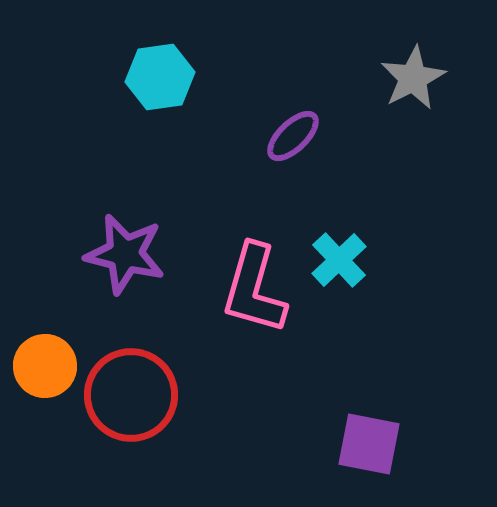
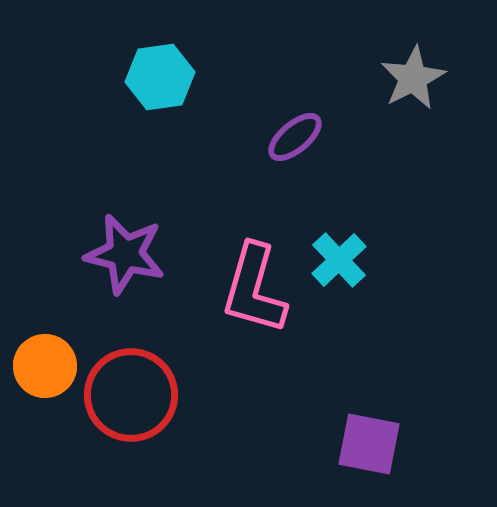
purple ellipse: moved 2 px right, 1 px down; rotated 4 degrees clockwise
